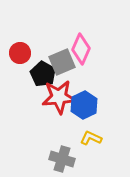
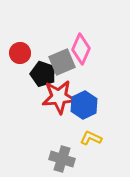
black pentagon: rotated 10 degrees counterclockwise
